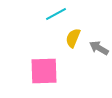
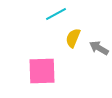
pink square: moved 2 px left
